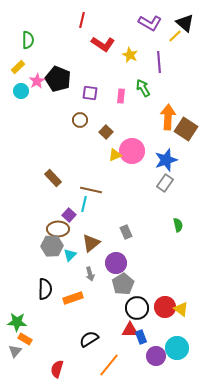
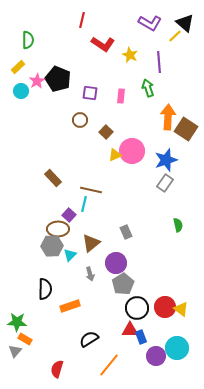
green arrow at (143, 88): moved 5 px right; rotated 12 degrees clockwise
orange rectangle at (73, 298): moved 3 px left, 8 px down
